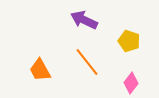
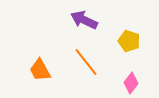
orange line: moved 1 px left
